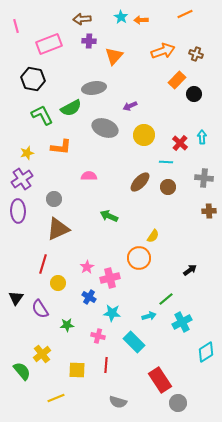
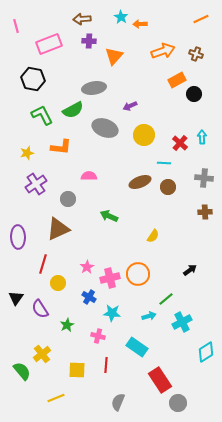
orange line at (185, 14): moved 16 px right, 5 px down
orange arrow at (141, 20): moved 1 px left, 4 px down
orange rectangle at (177, 80): rotated 18 degrees clockwise
green semicircle at (71, 108): moved 2 px right, 2 px down
cyan line at (166, 162): moved 2 px left, 1 px down
purple cross at (22, 179): moved 14 px right, 5 px down
brown ellipse at (140, 182): rotated 25 degrees clockwise
gray circle at (54, 199): moved 14 px right
purple ellipse at (18, 211): moved 26 px down
brown cross at (209, 211): moved 4 px left, 1 px down
orange circle at (139, 258): moved 1 px left, 16 px down
green star at (67, 325): rotated 24 degrees counterclockwise
cyan rectangle at (134, 342): moved 3 px right, 5 px down; rotated 10 degrees counterclockwise
gray semicircle at (118, 402): rotated 96 degrees clockwise
